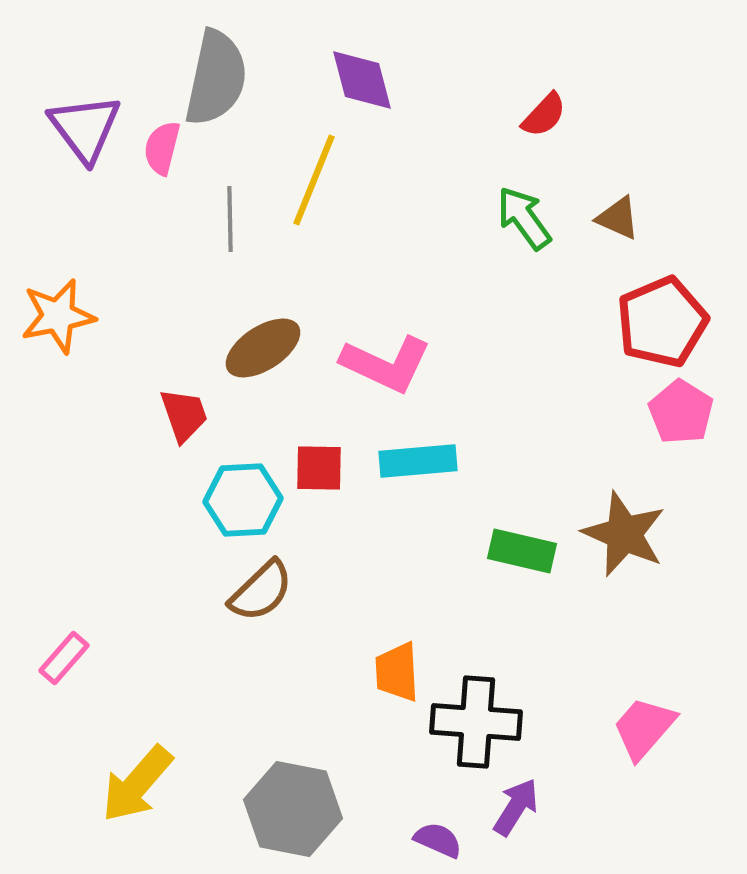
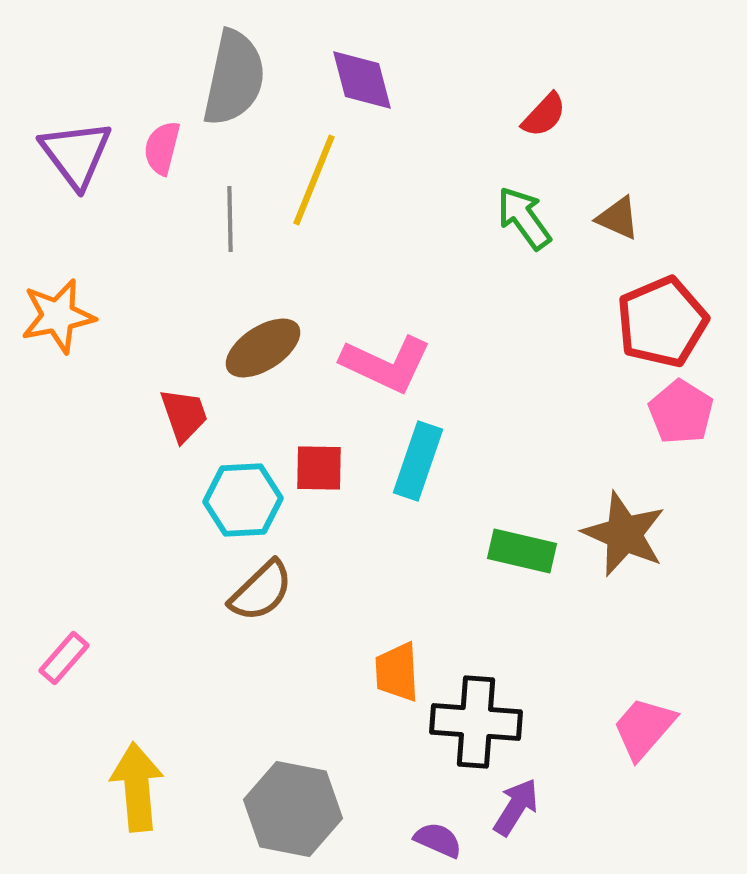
gray semicircle: moved 18 px right
purple triangle: moved 9 px left, 26 px down
cyan rectangle: rotated 66 degrees counterclockwise
yellow arrow: moved 3 px down; rotated 134 degrees clockwise
